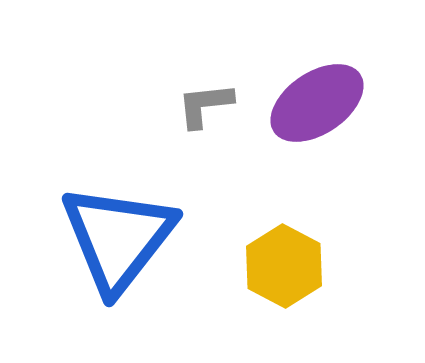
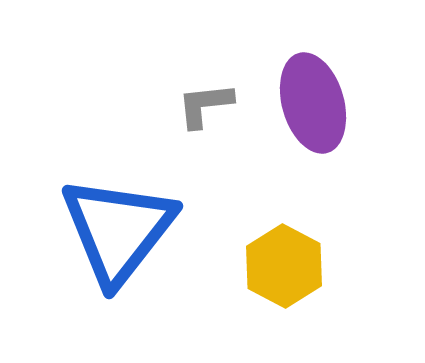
purple ellipse: moved 4 px left; rotated 72 degrees counterclockwise
blue triangle: moved 8 px up
